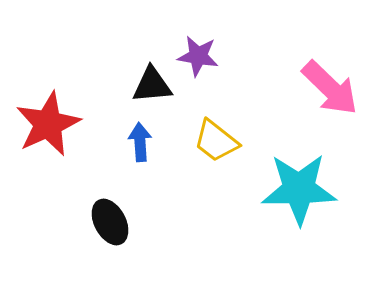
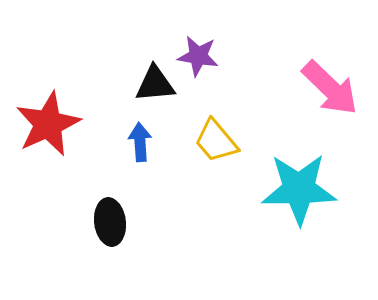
black triangle: moved 3 px right, 1 px up
yellow trapezoid: rotated 12 degrees clockwise
black ellipse: rotated 21 degrees clockwise
